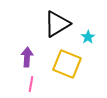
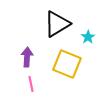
pink line: rotated 21 degrees counterclockwise
